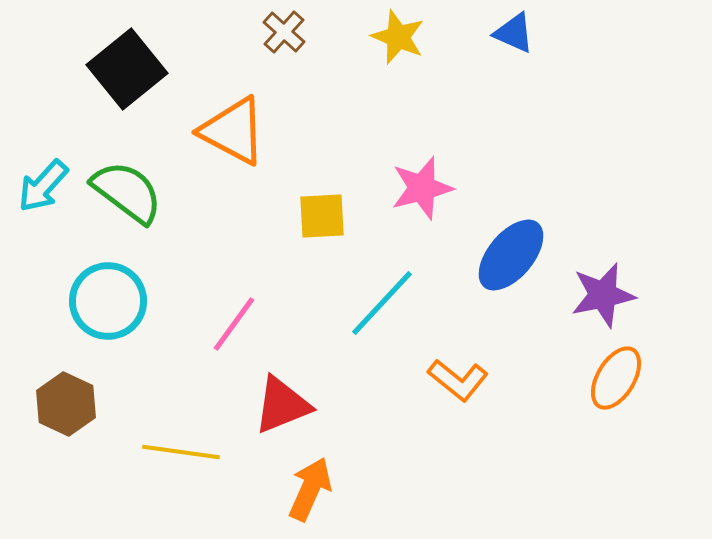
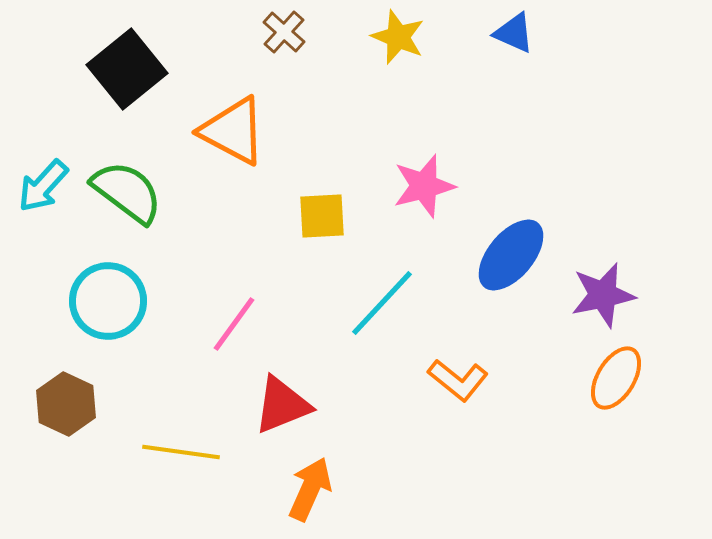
pink star: moved 2 px right, 2 px up
